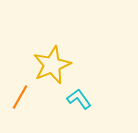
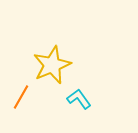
orange line: moved 1 px right
